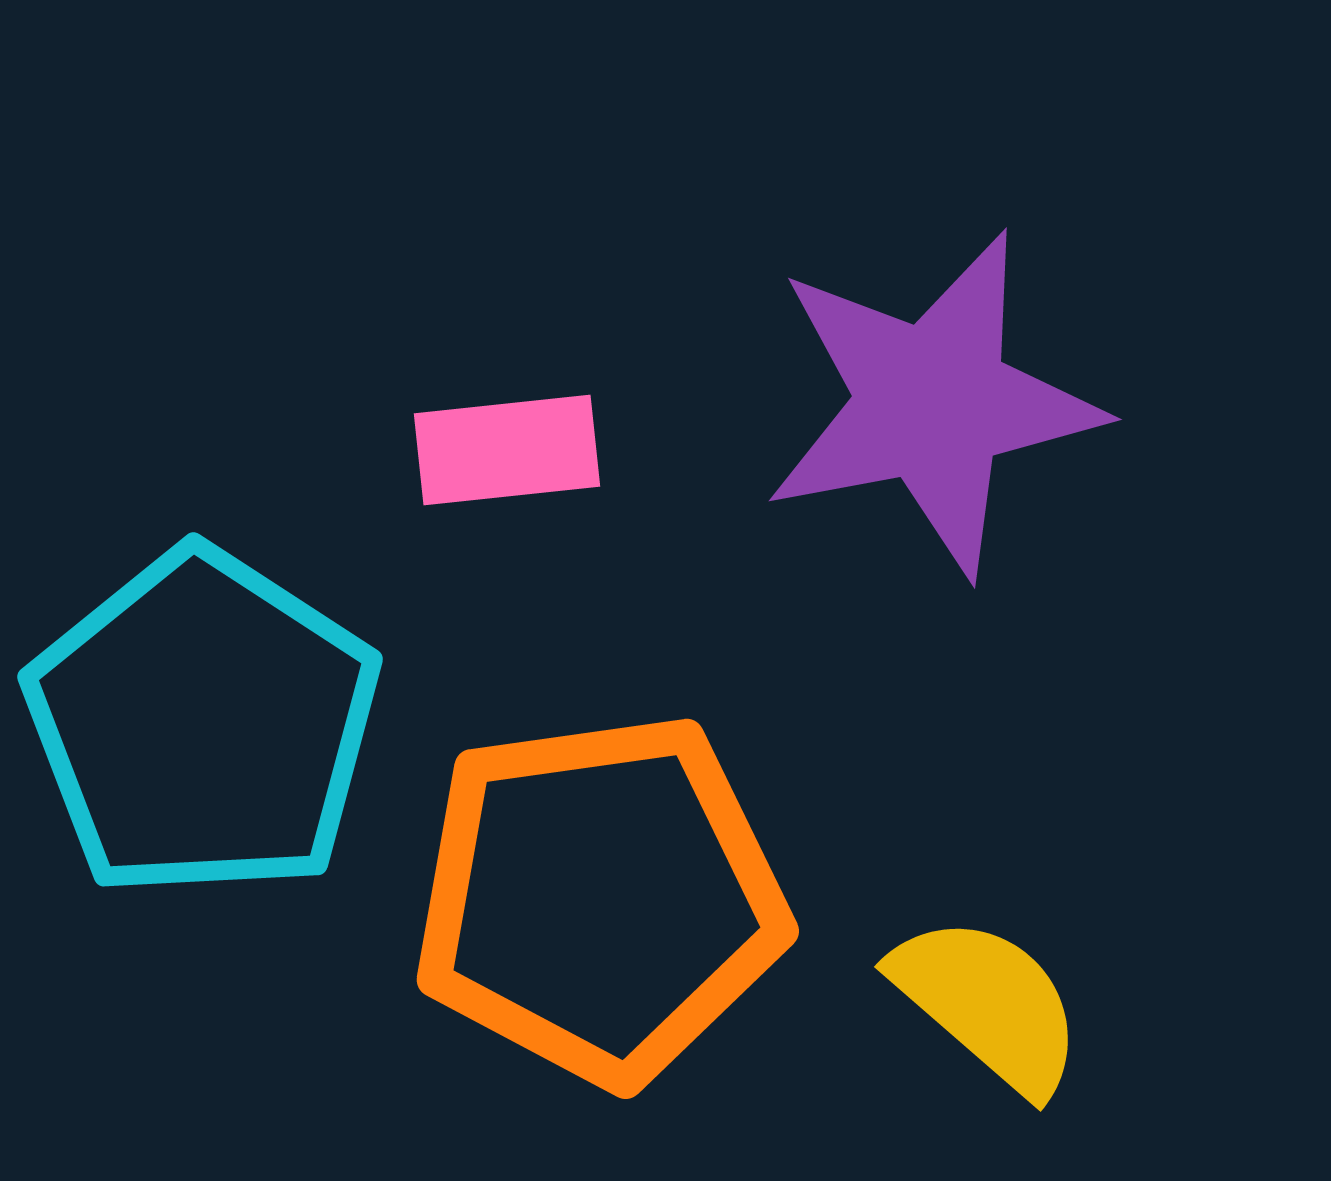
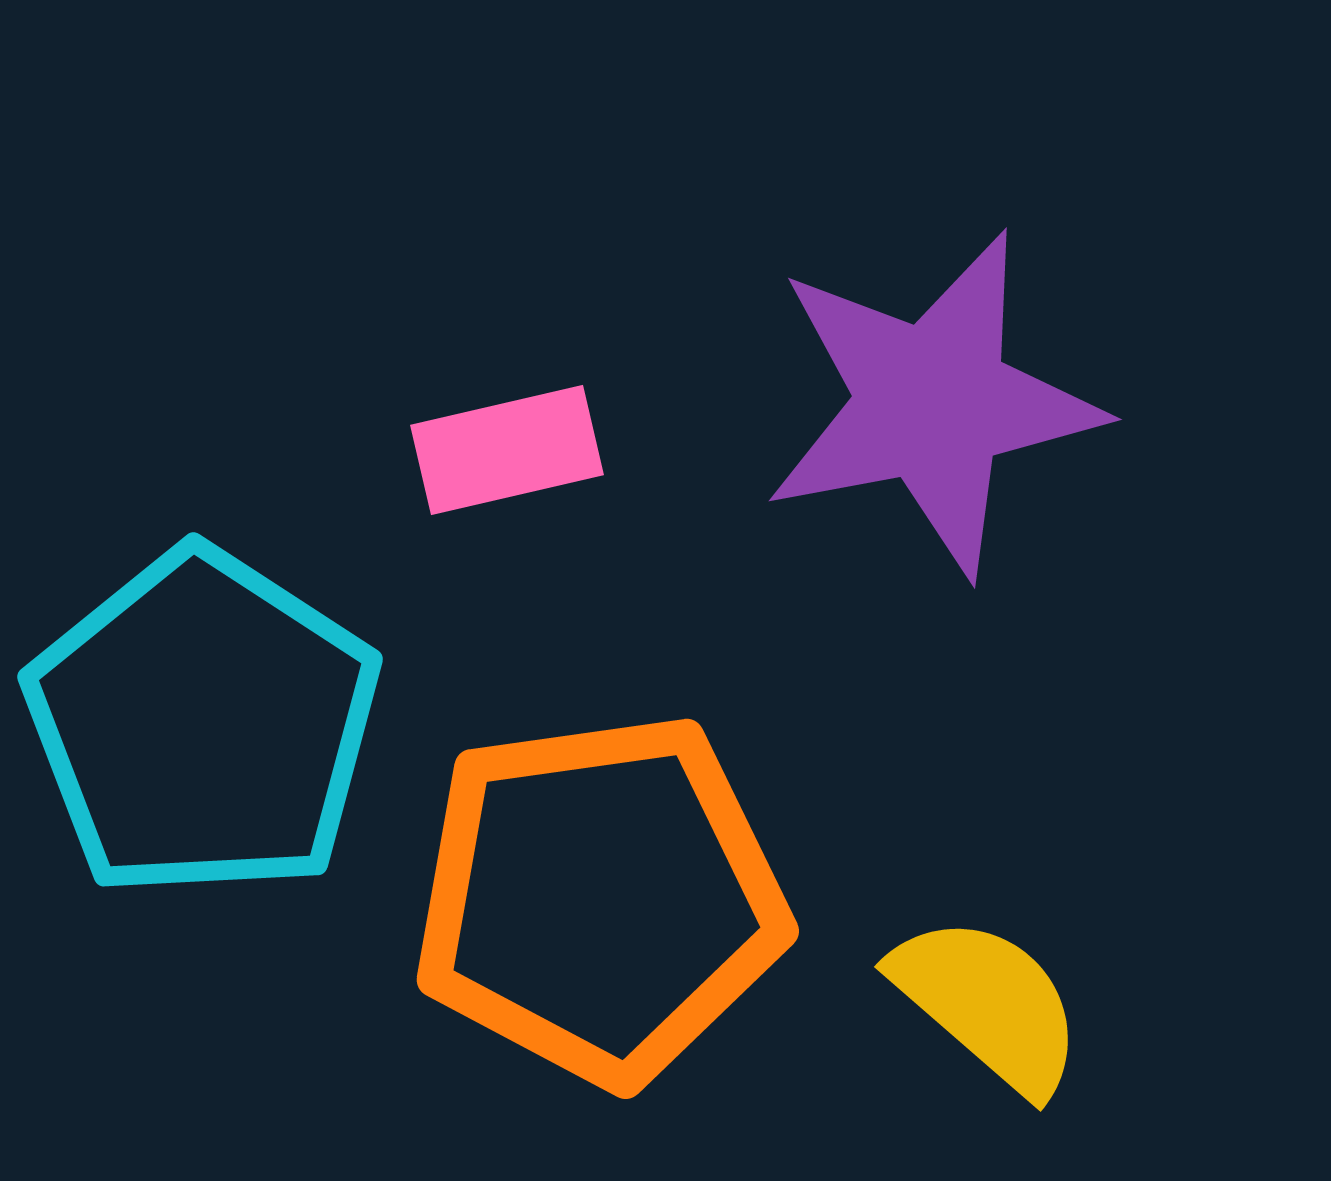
pink rectangle: rotated 7 degrees counterclockwise
